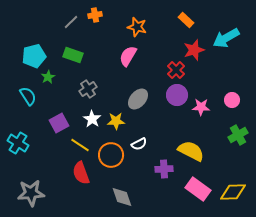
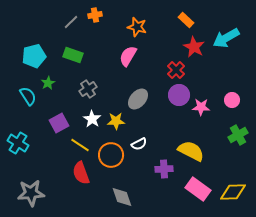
red star: moved 3 px up; rotated 25 degrees counterclockwise
green star: moved 6 px down
purple circle: moved 2 px right
